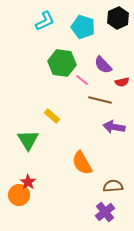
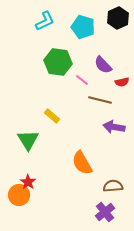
green hexagon: moved 4 px left, 1 px up
